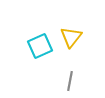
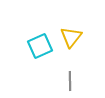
gray line: rotated 12 degrees counterclockwise
